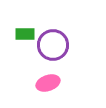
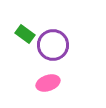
green rectangle: rotated 36 degrees clockwise
